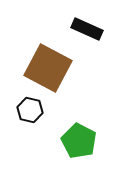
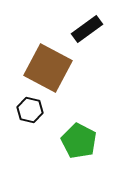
black rectangle: rotated 60 degrees counterclockwise
